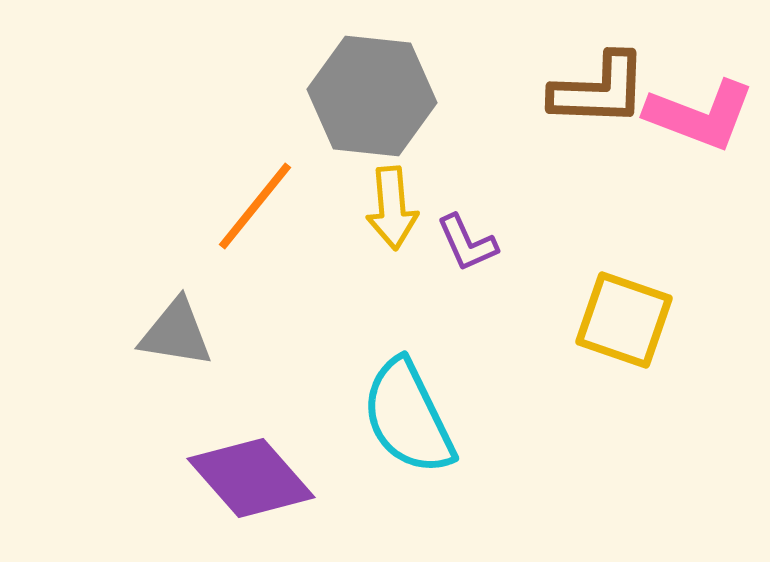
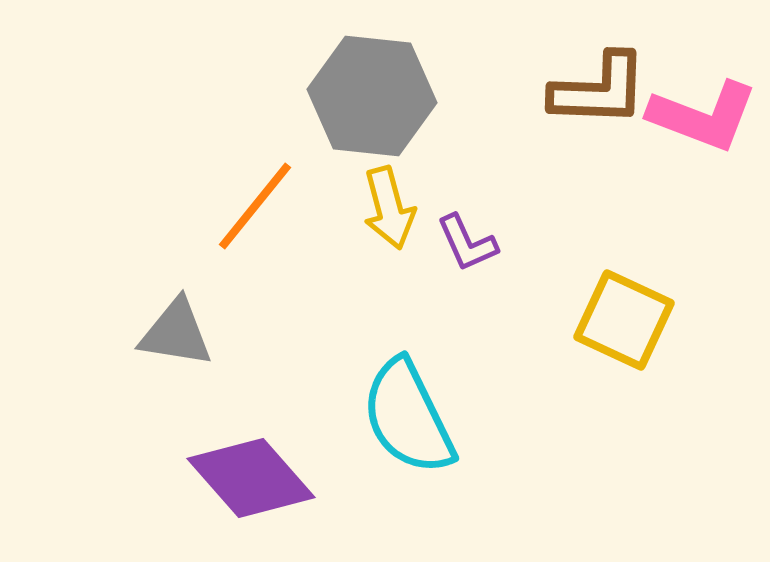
pink L-shape: moved 3 px right, 1 px down
yellow arrow: moved 3 px left; rotated 10 degrees counterclockwise
yellow square: rotated 6 degrees clockwise
